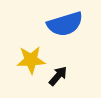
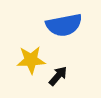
blue semicircle: moved 1 px left, 1 px down; rotated 6 degrees clockwise
